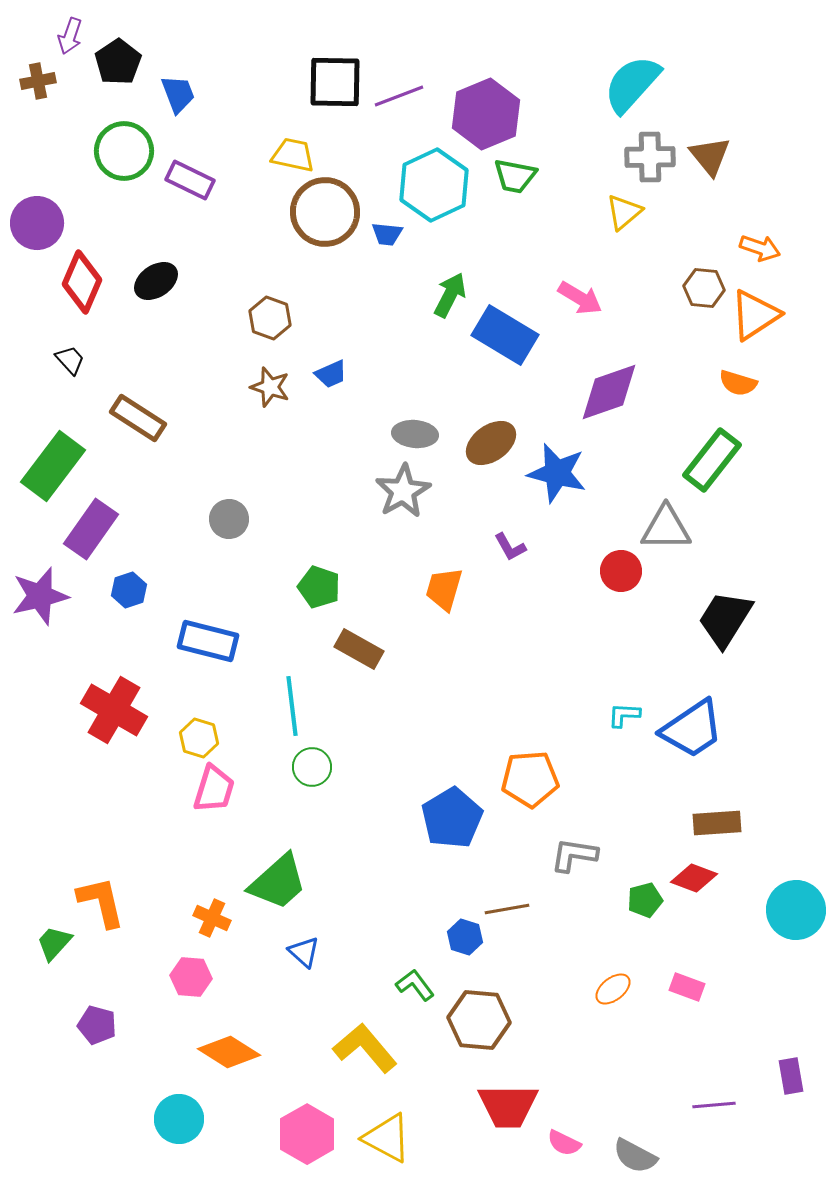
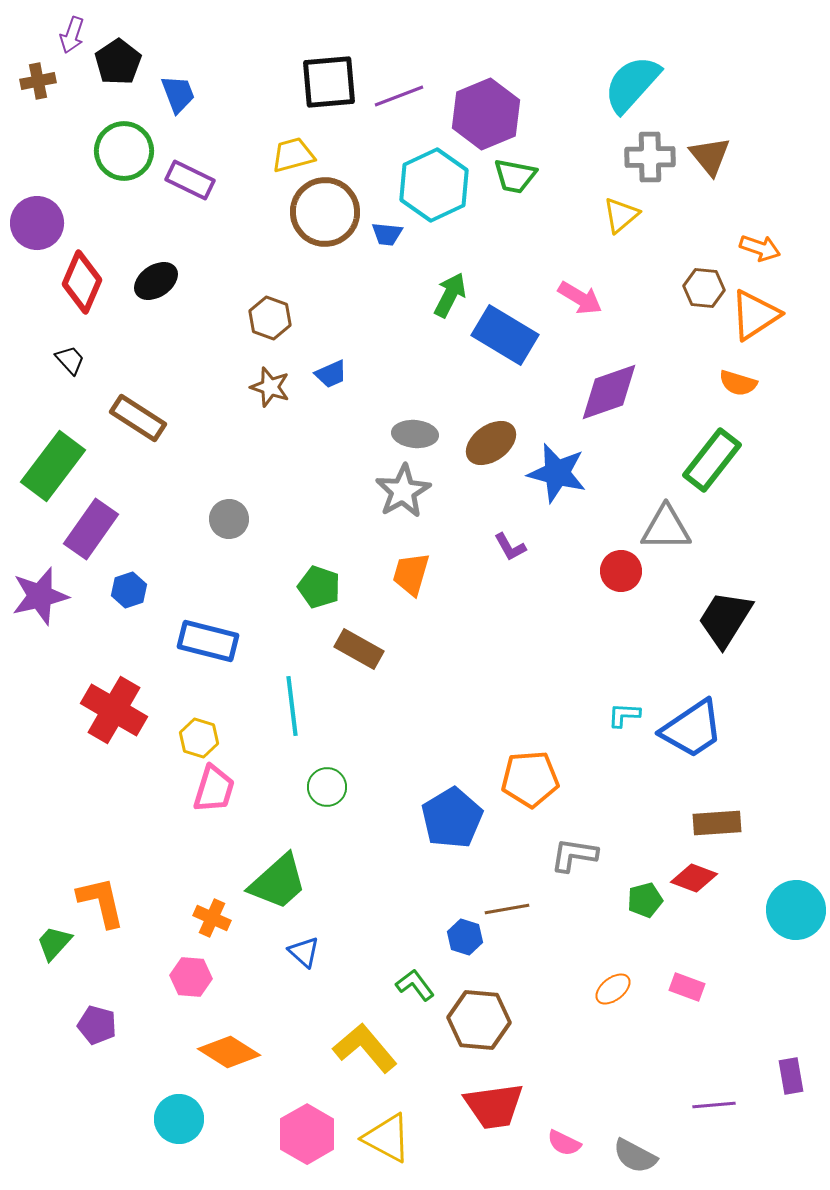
purple arrow at (70, 36): moved 2 px right, 1 px up
black square at (335, 82): moved 6 px left; rotated 6 degrees counterclockwise
yellow trapezoid at (293, 155): rotated 27 degrees counterclockwise
yellow triangle at (624, 212): moved 3 px left, 3 px down
orange trapezoid at (444, 589): moved 33 px left, 15 px up
green circle at (312, 767): moved 15 px right, 20 px down
red trapezoid at (508, 1106): moved 14 px left; rotated 8 degrees counterclockwise
